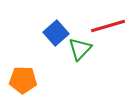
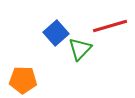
red line: moved 2 px right
